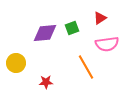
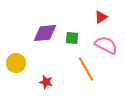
red triangle: moved 1 px right, 1 px up
green square: moved 10 px down; rotated 24 degrees clockwise
pink semicircle: moved 1 px left, 1 px down; rotated 145 degrees counterclockwise
orange line: moved 2 px down
red star: rotated 16 degrees clockwise
